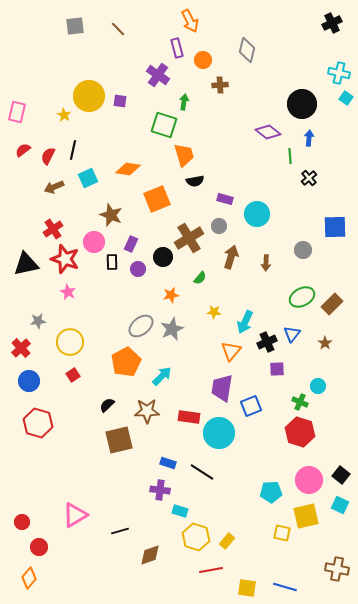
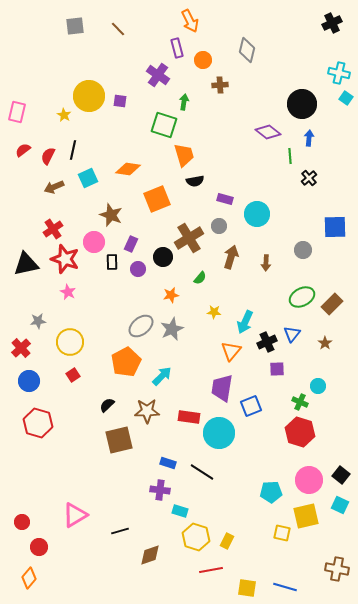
yellow rectangle at (227, 541): rotated 14 degrees counterclockwise
